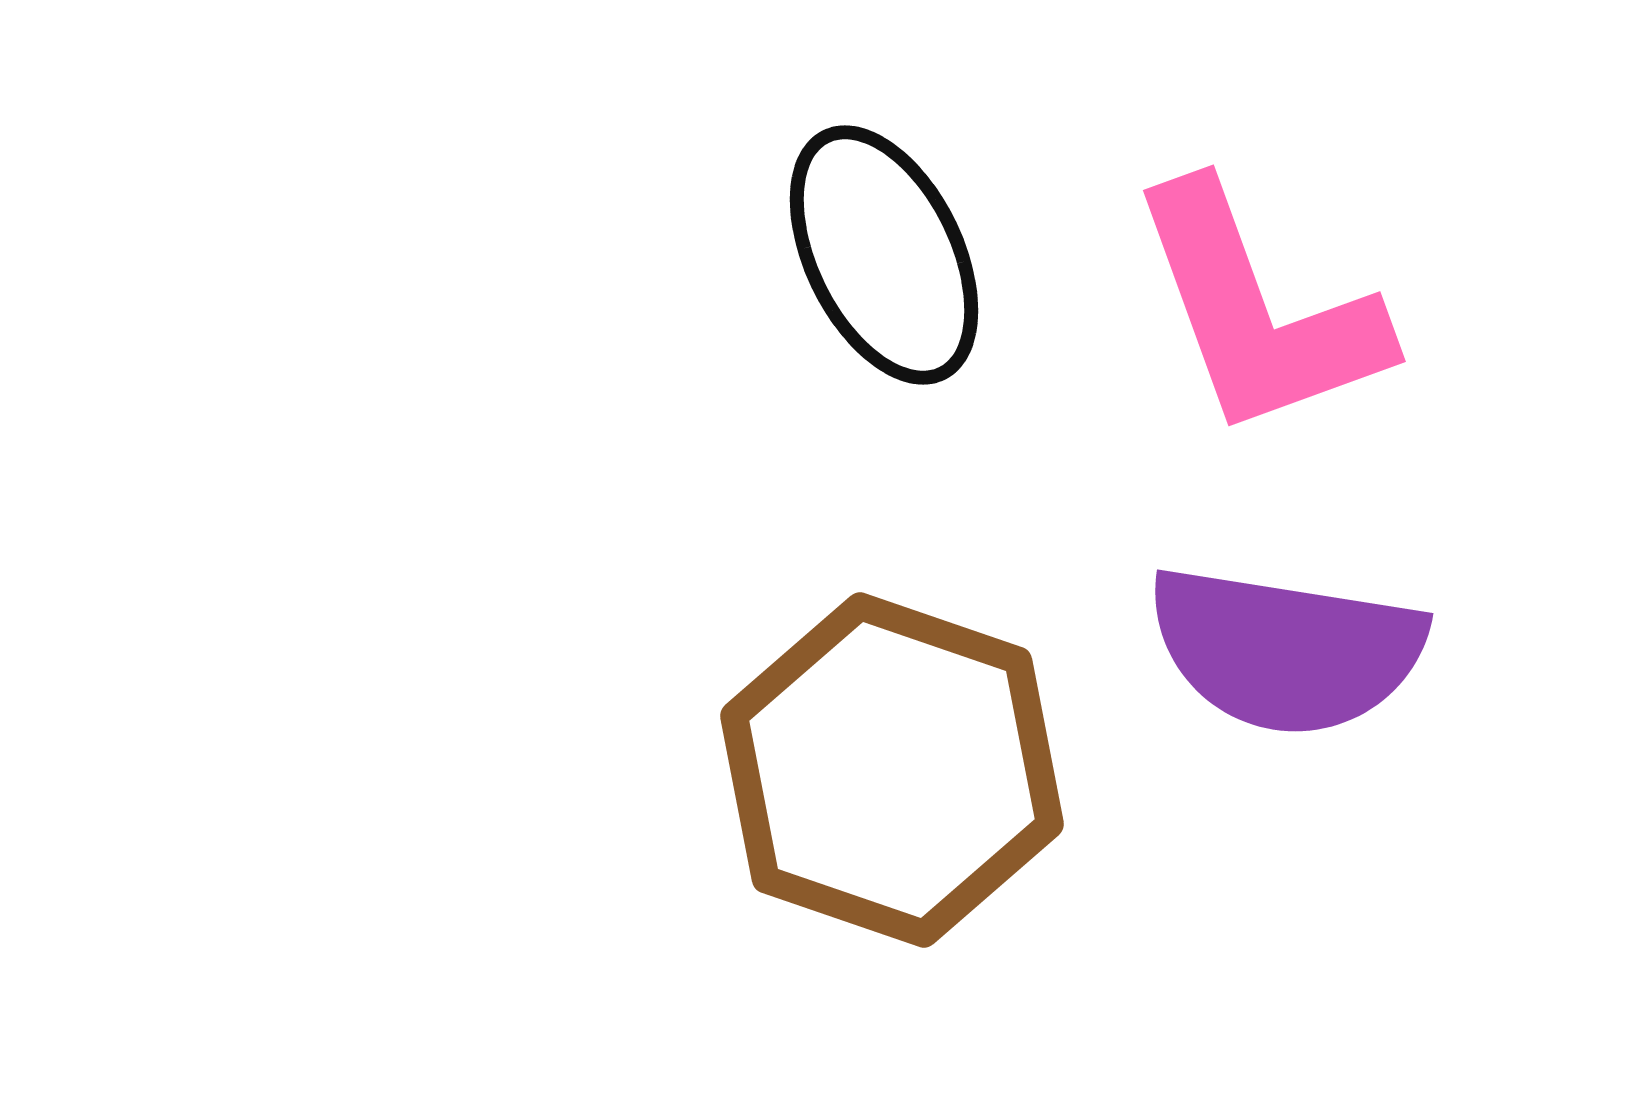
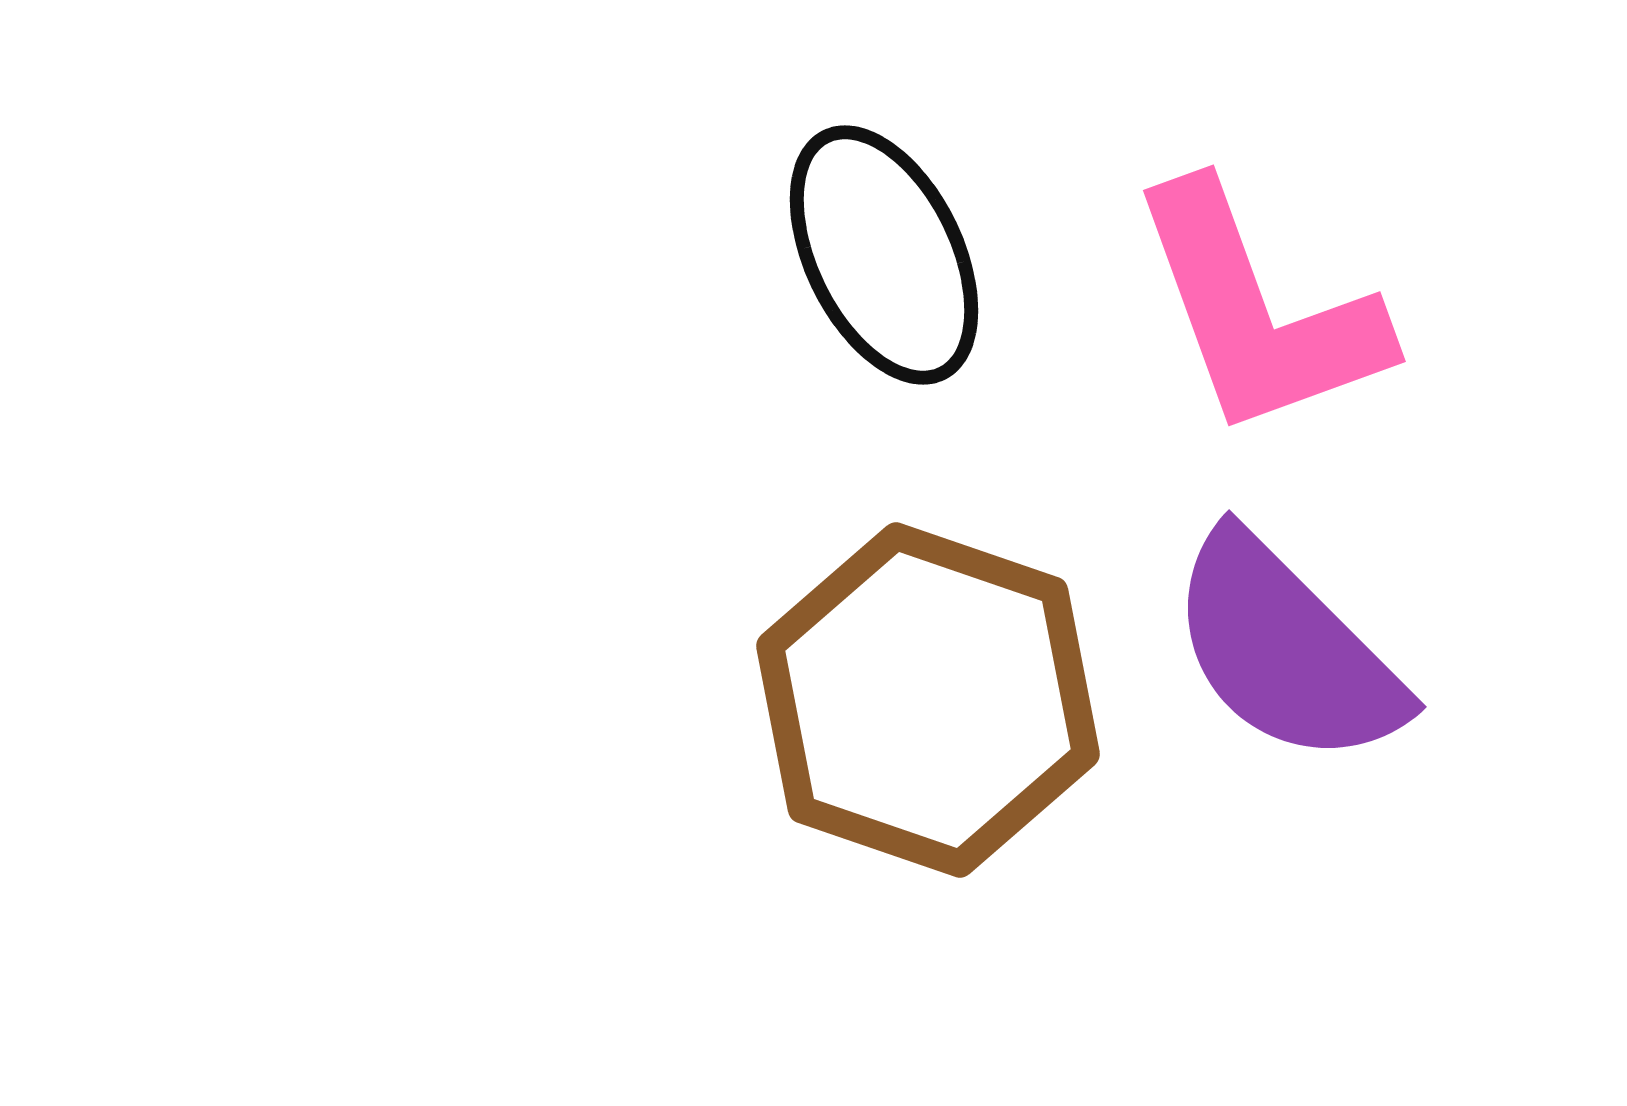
purple semicircle: rotated 36 degrees clockwise
brown hexagon: moved 36 px right, 70 px up
